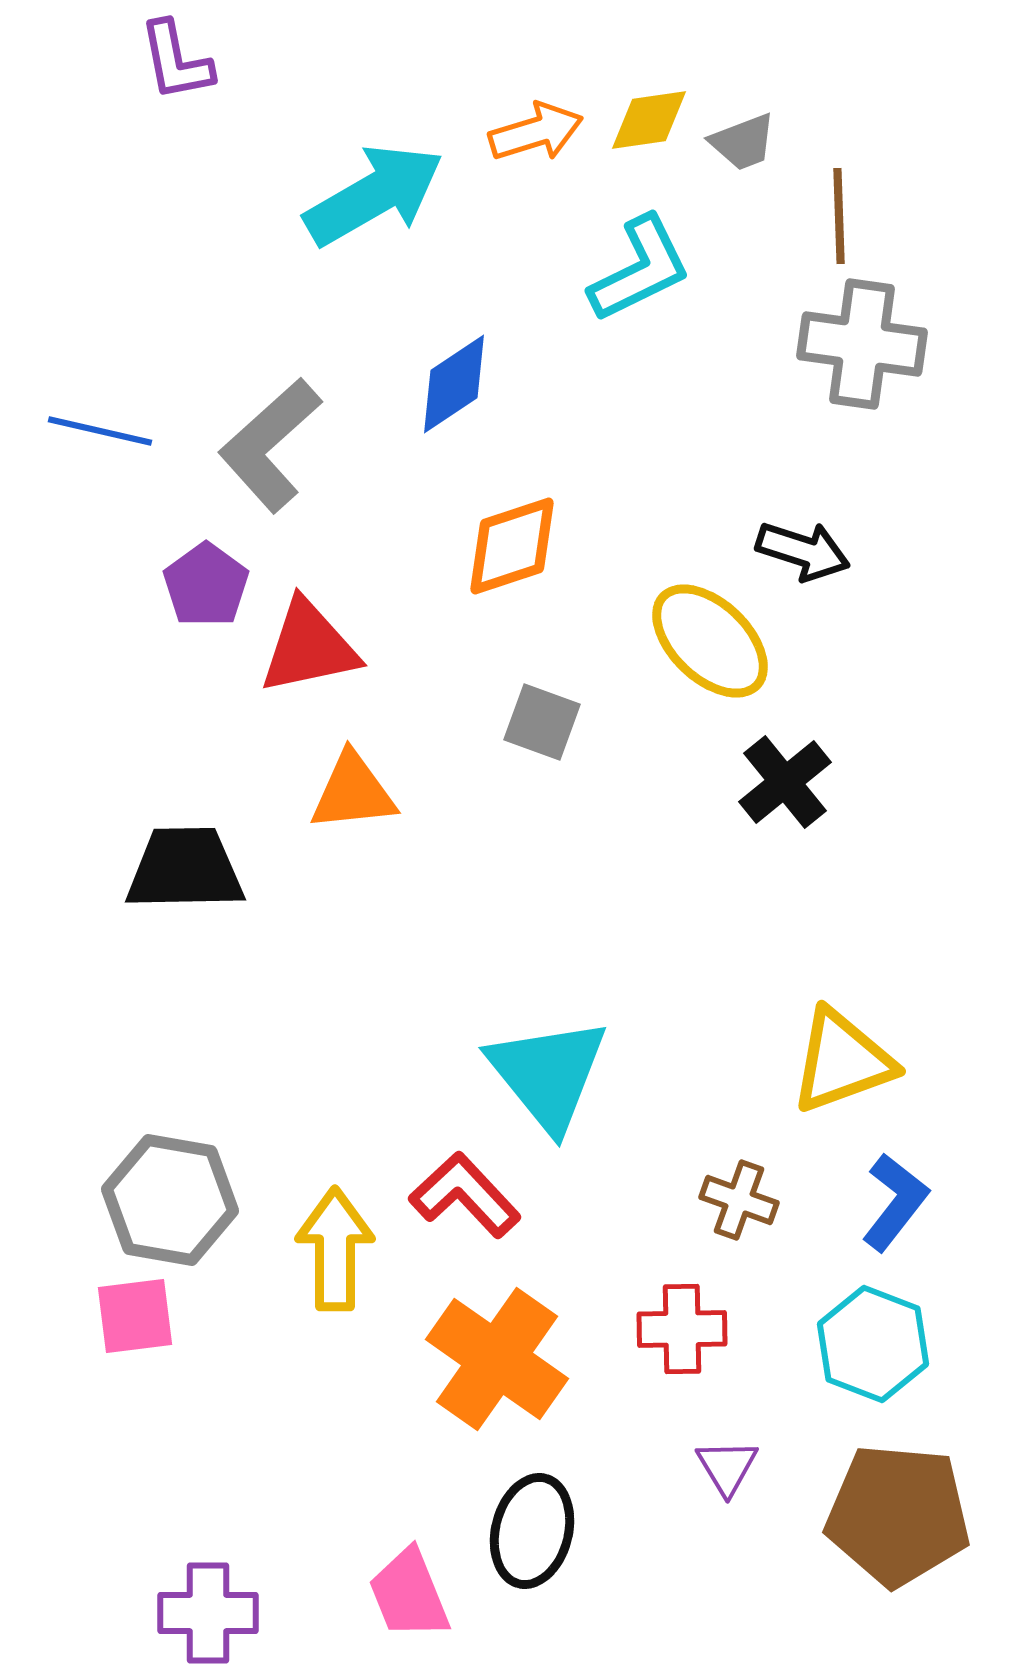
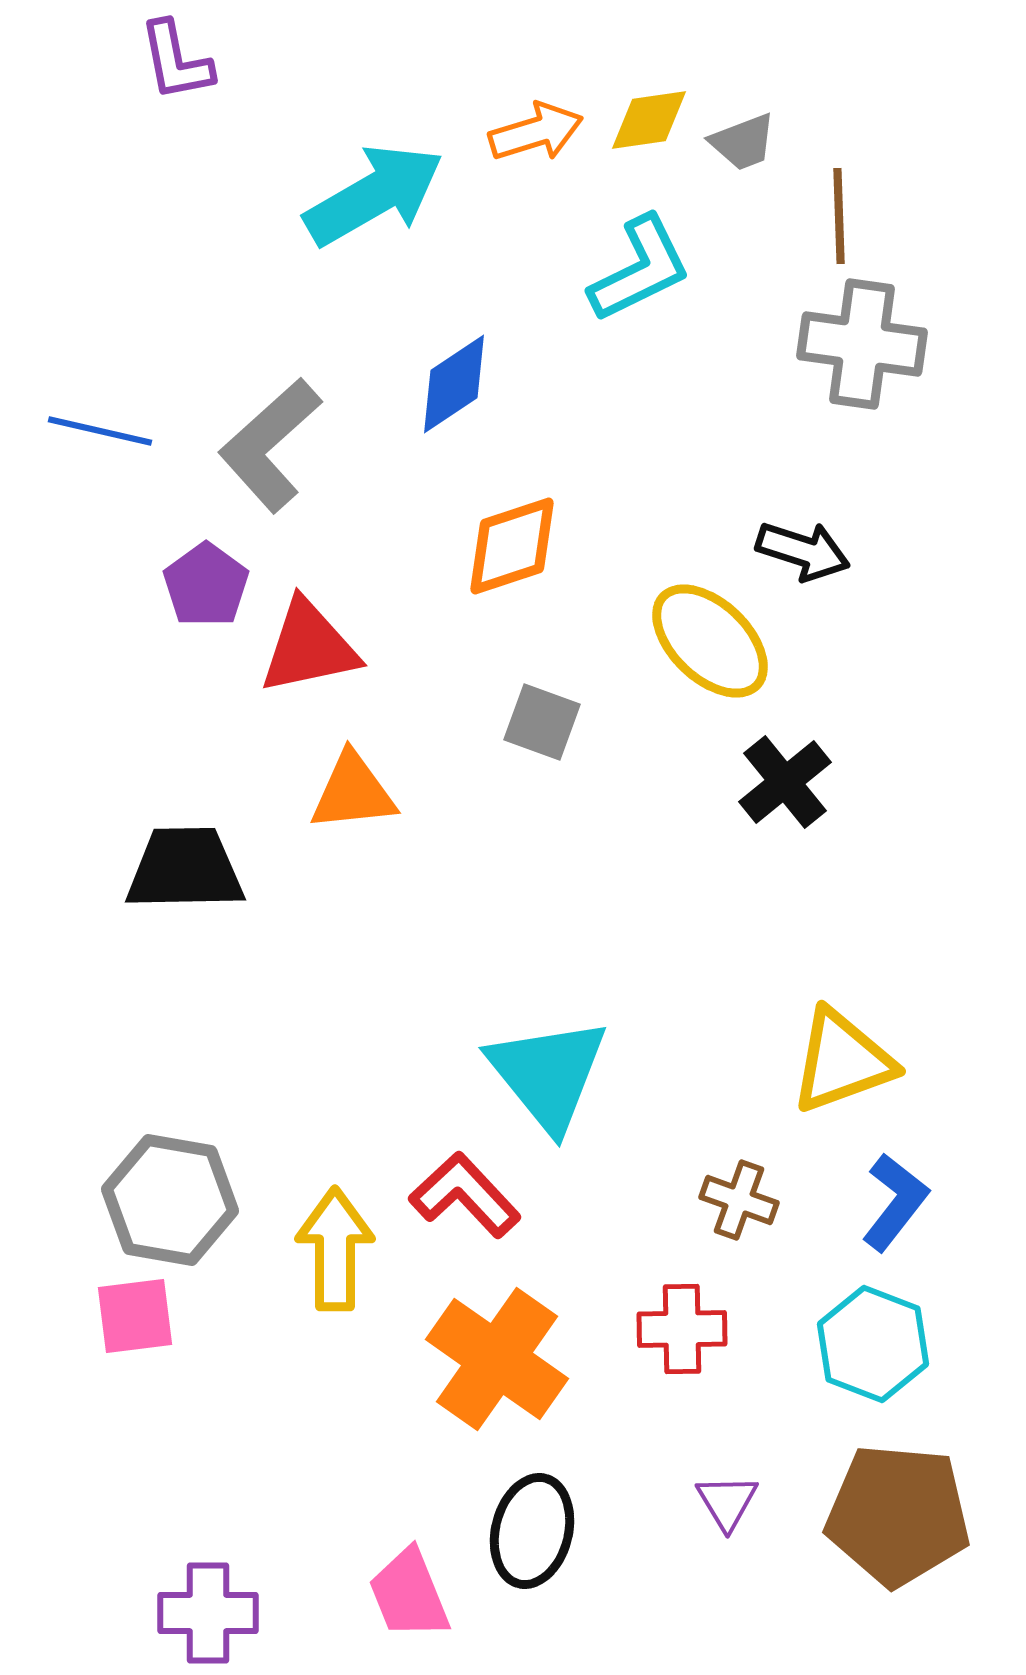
purple triangle: moved 35 px down
